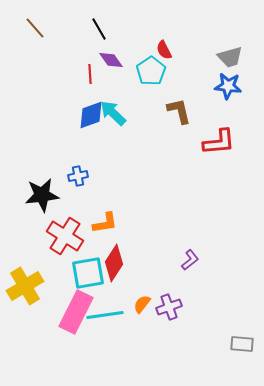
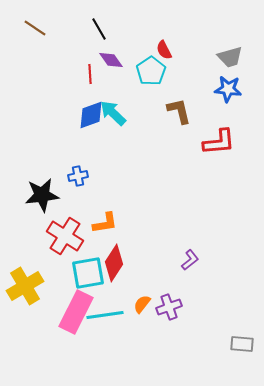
brown line: rotated 15 degrees counterclockwise
blue star: moved 3 px down
